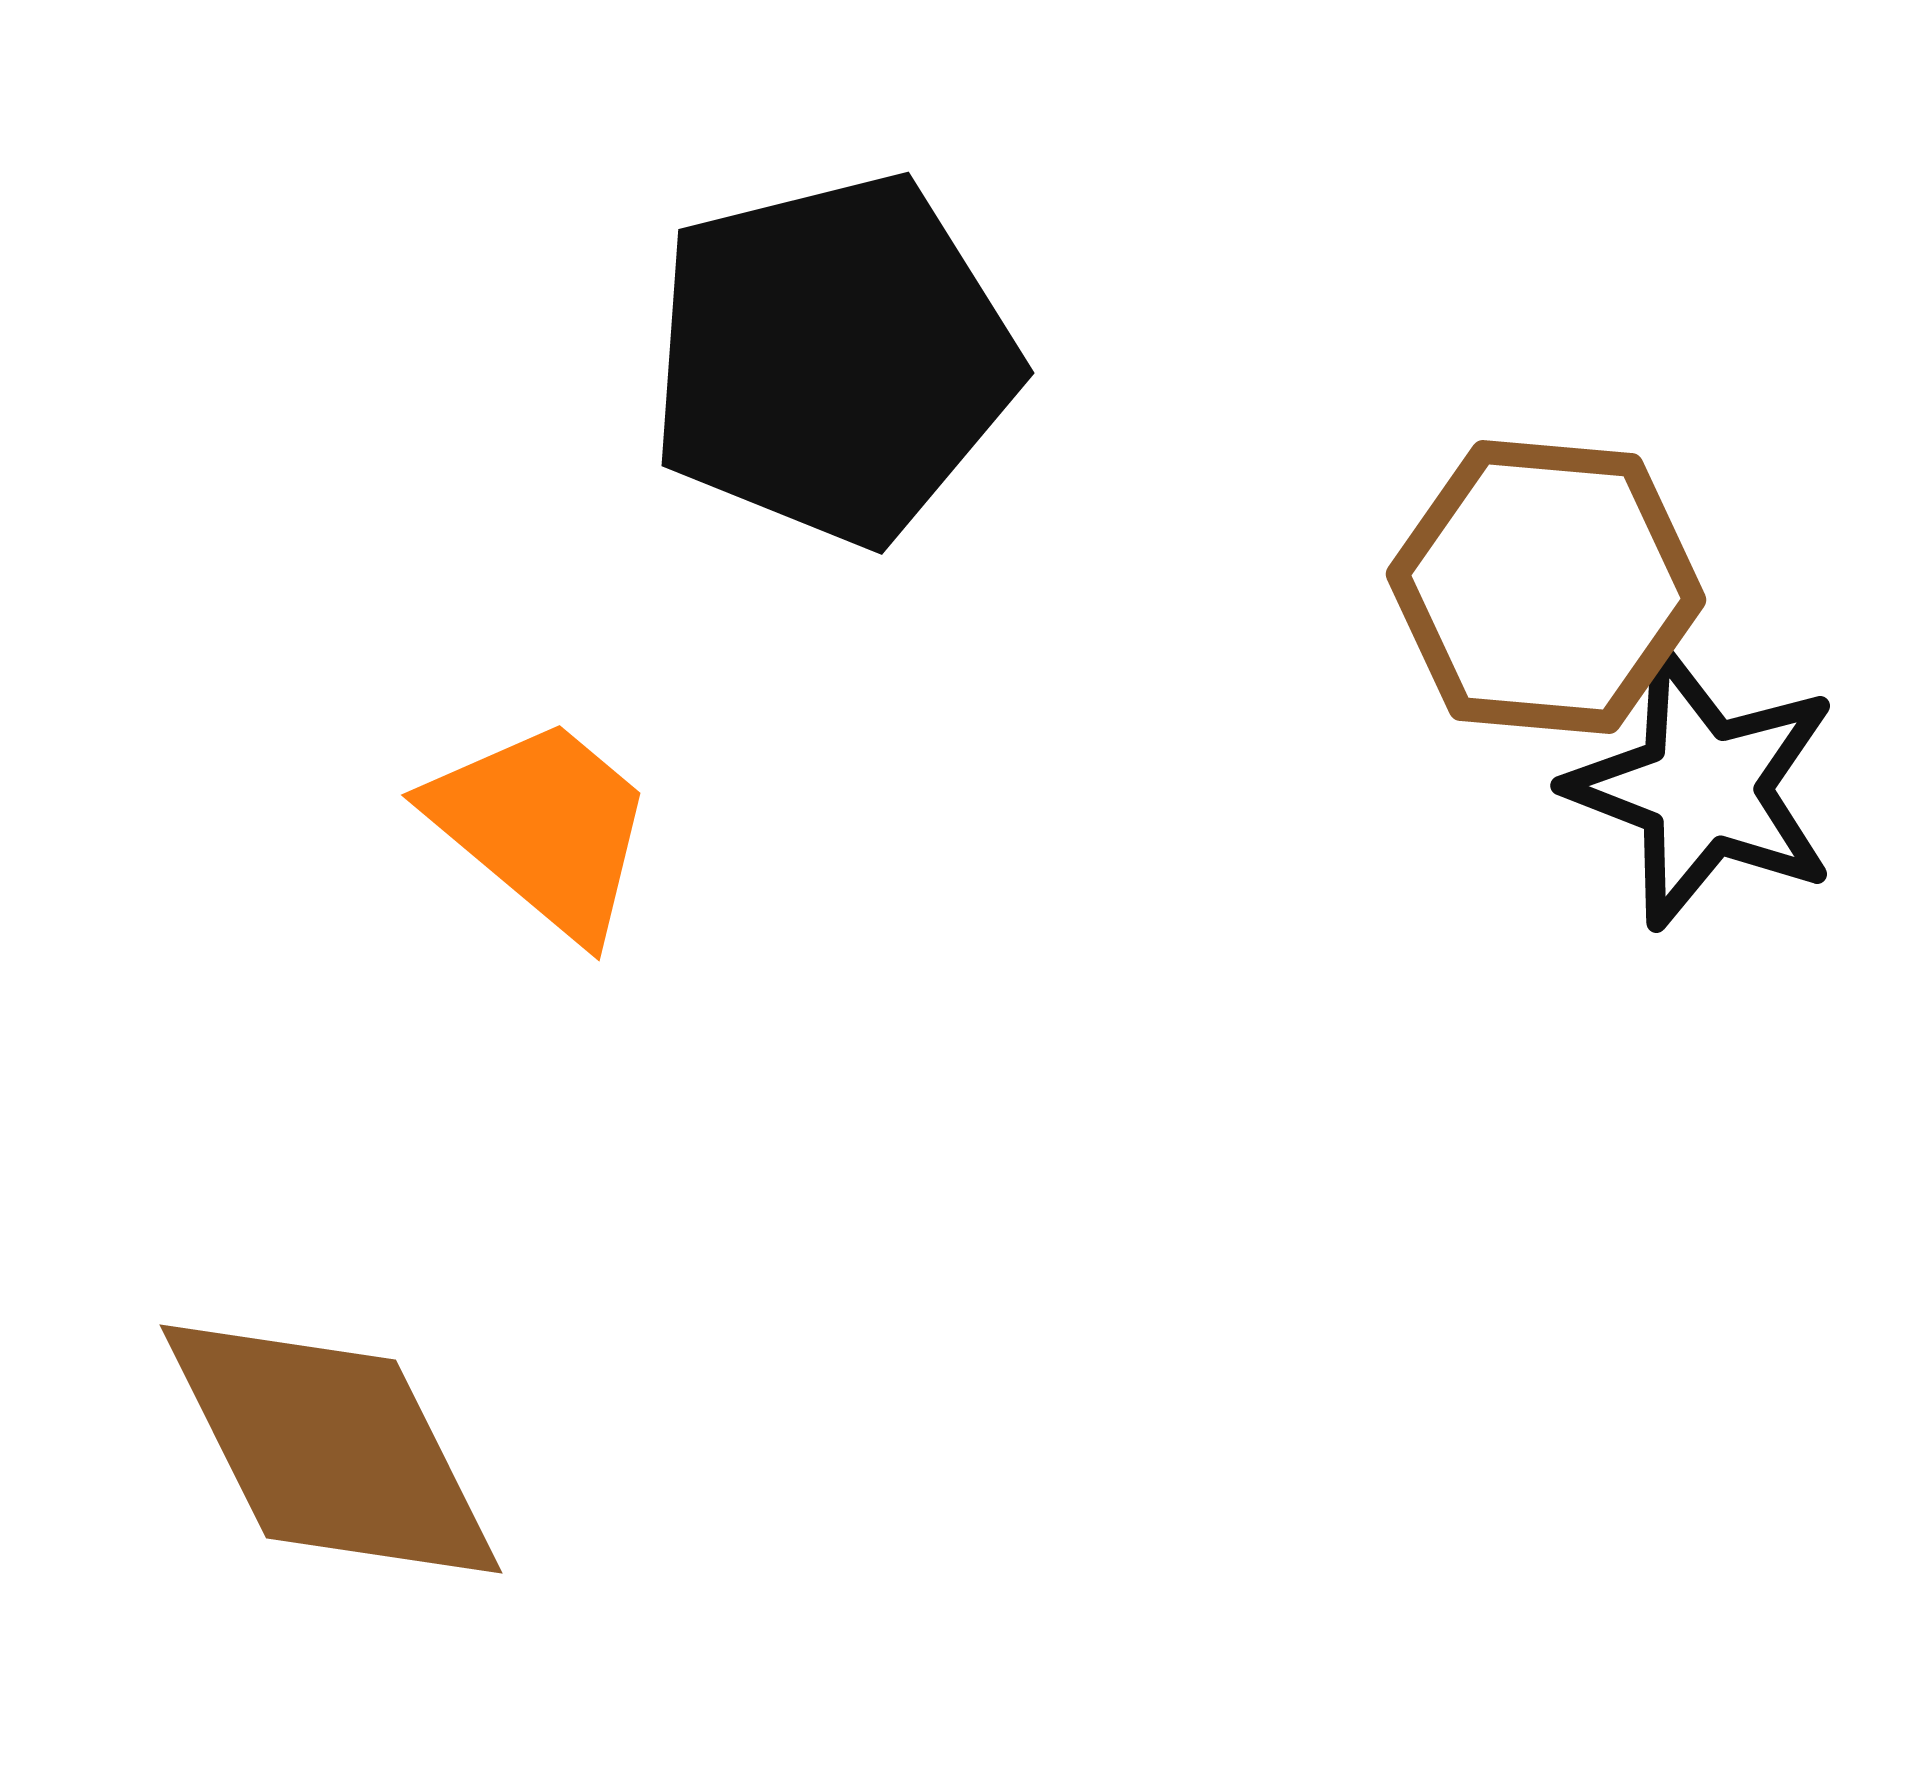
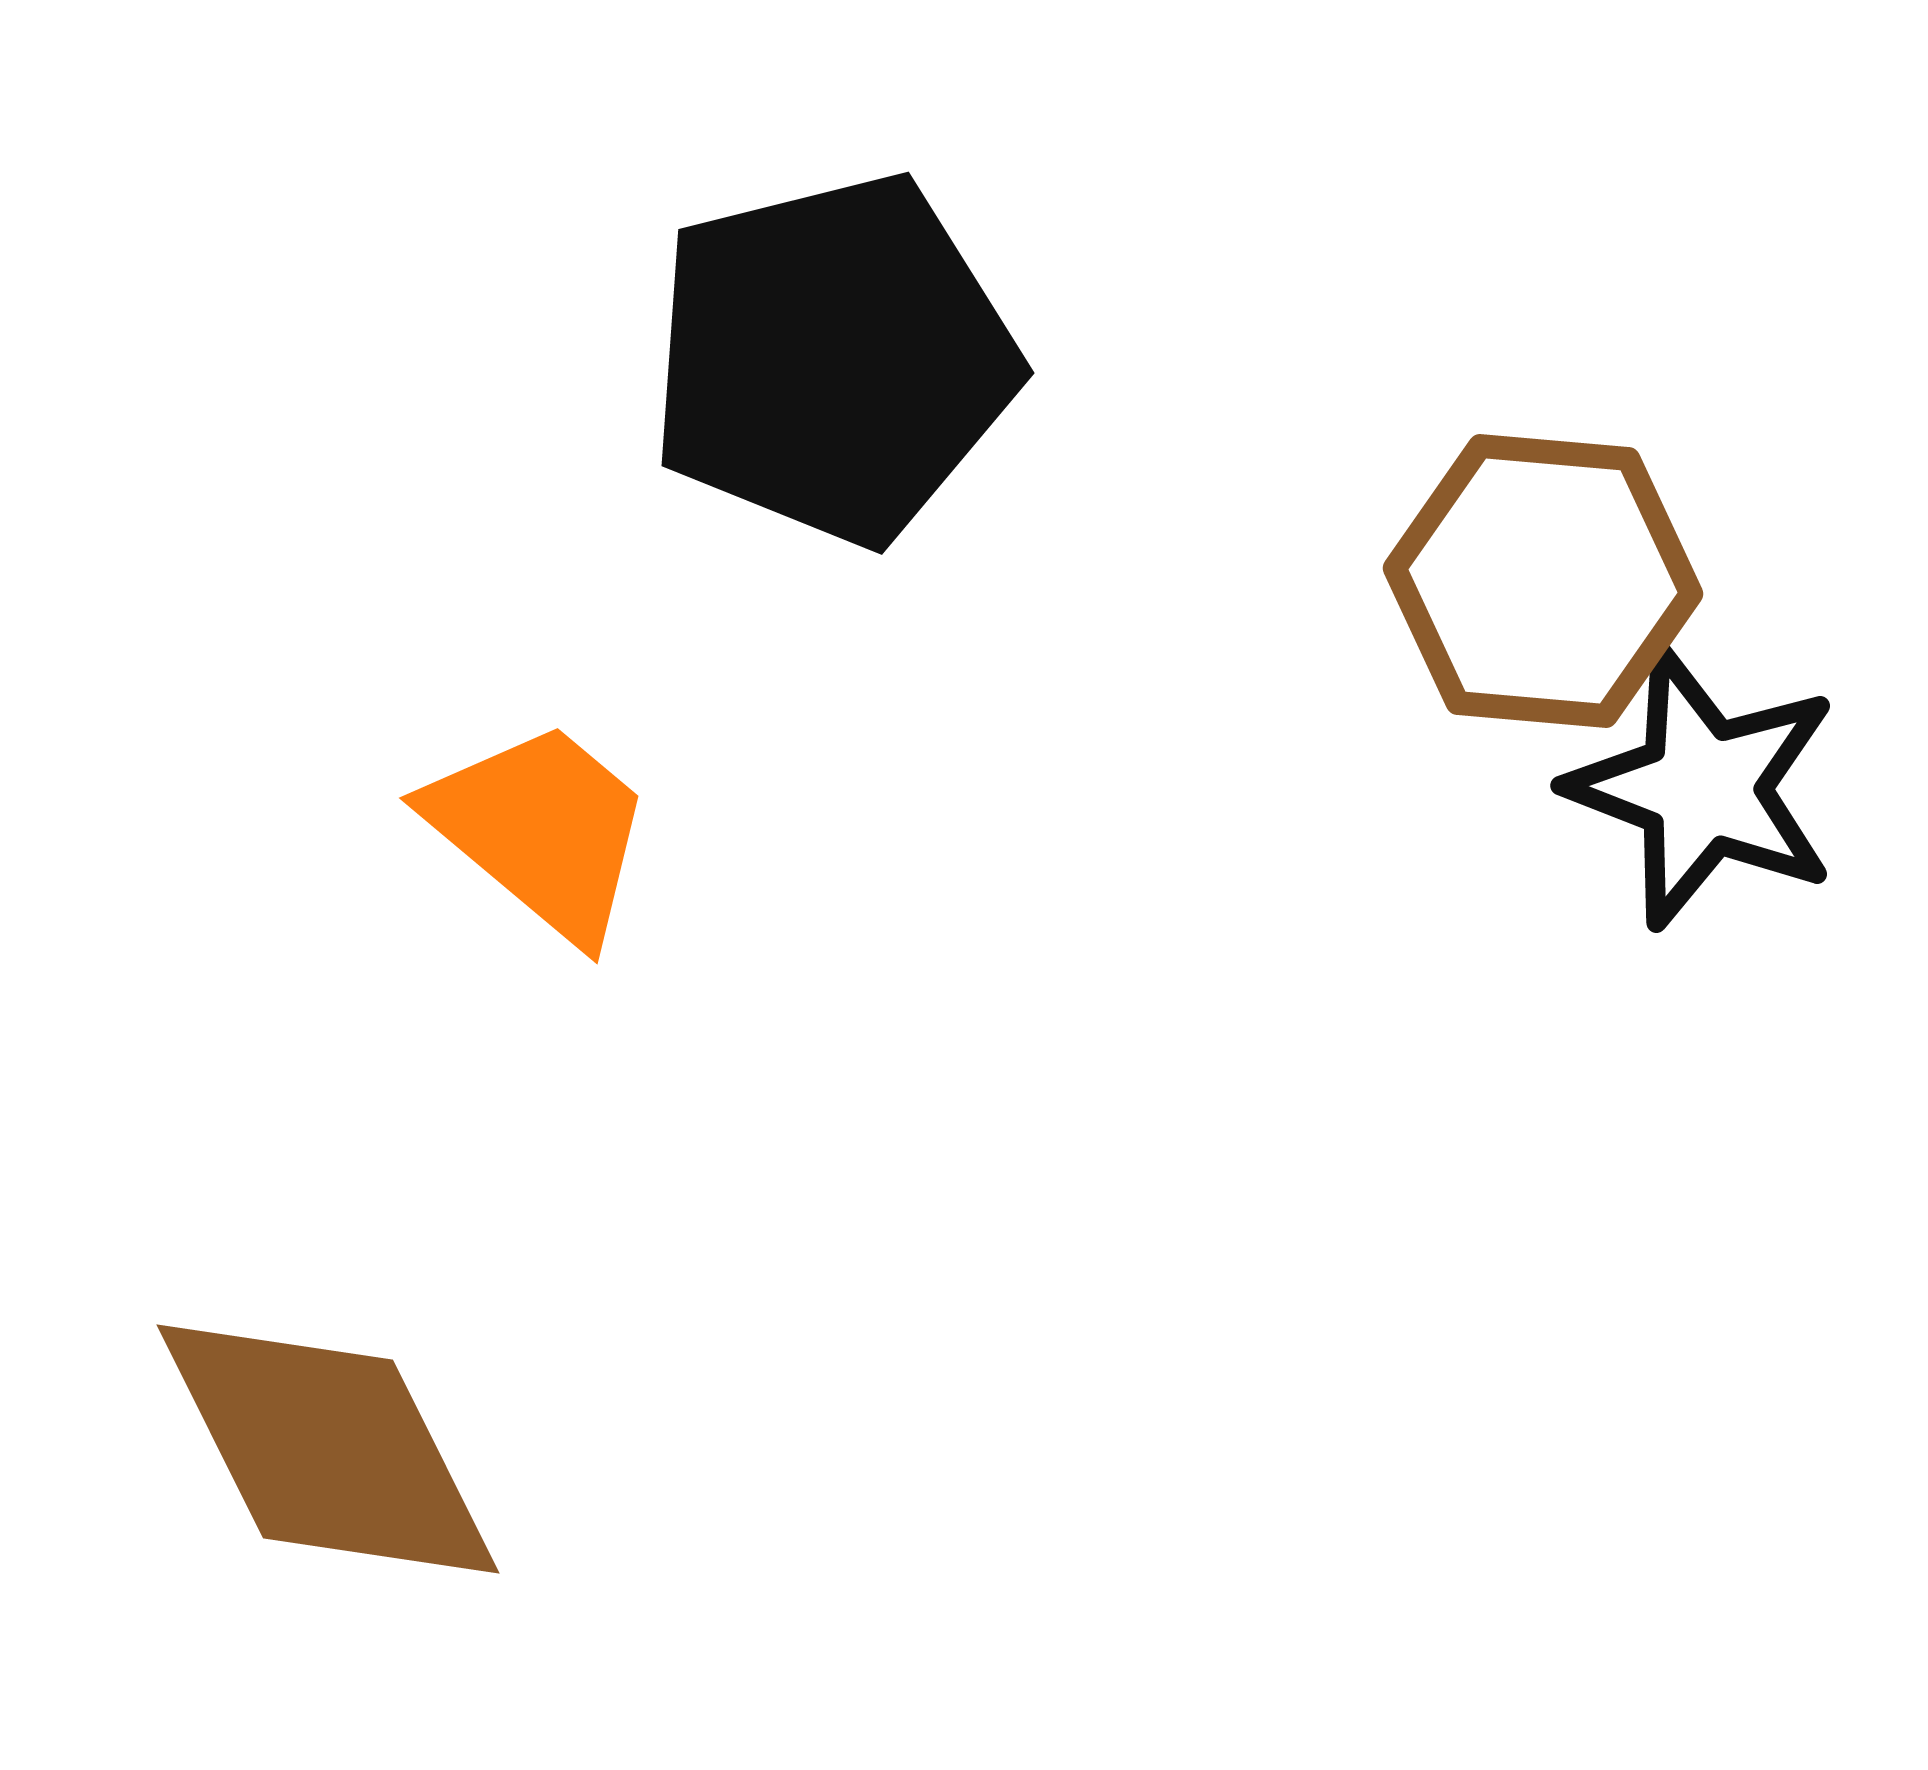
brown hexagon: moved 3 px left, 6 px up
orange trapezoid: moved 2 px left, 3 px down
brown diamond: moved 3 px left
